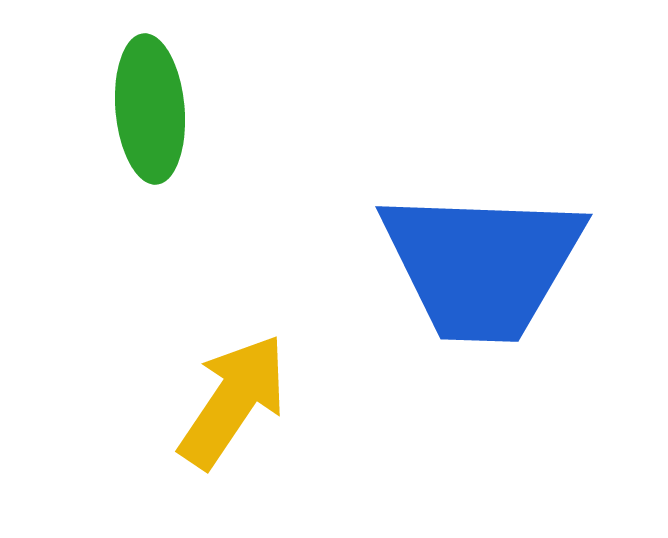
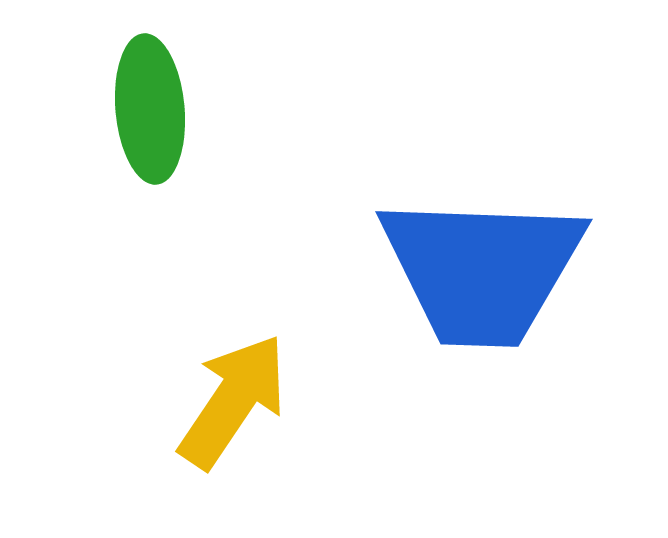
blue trapezoid: moved 5 px down
